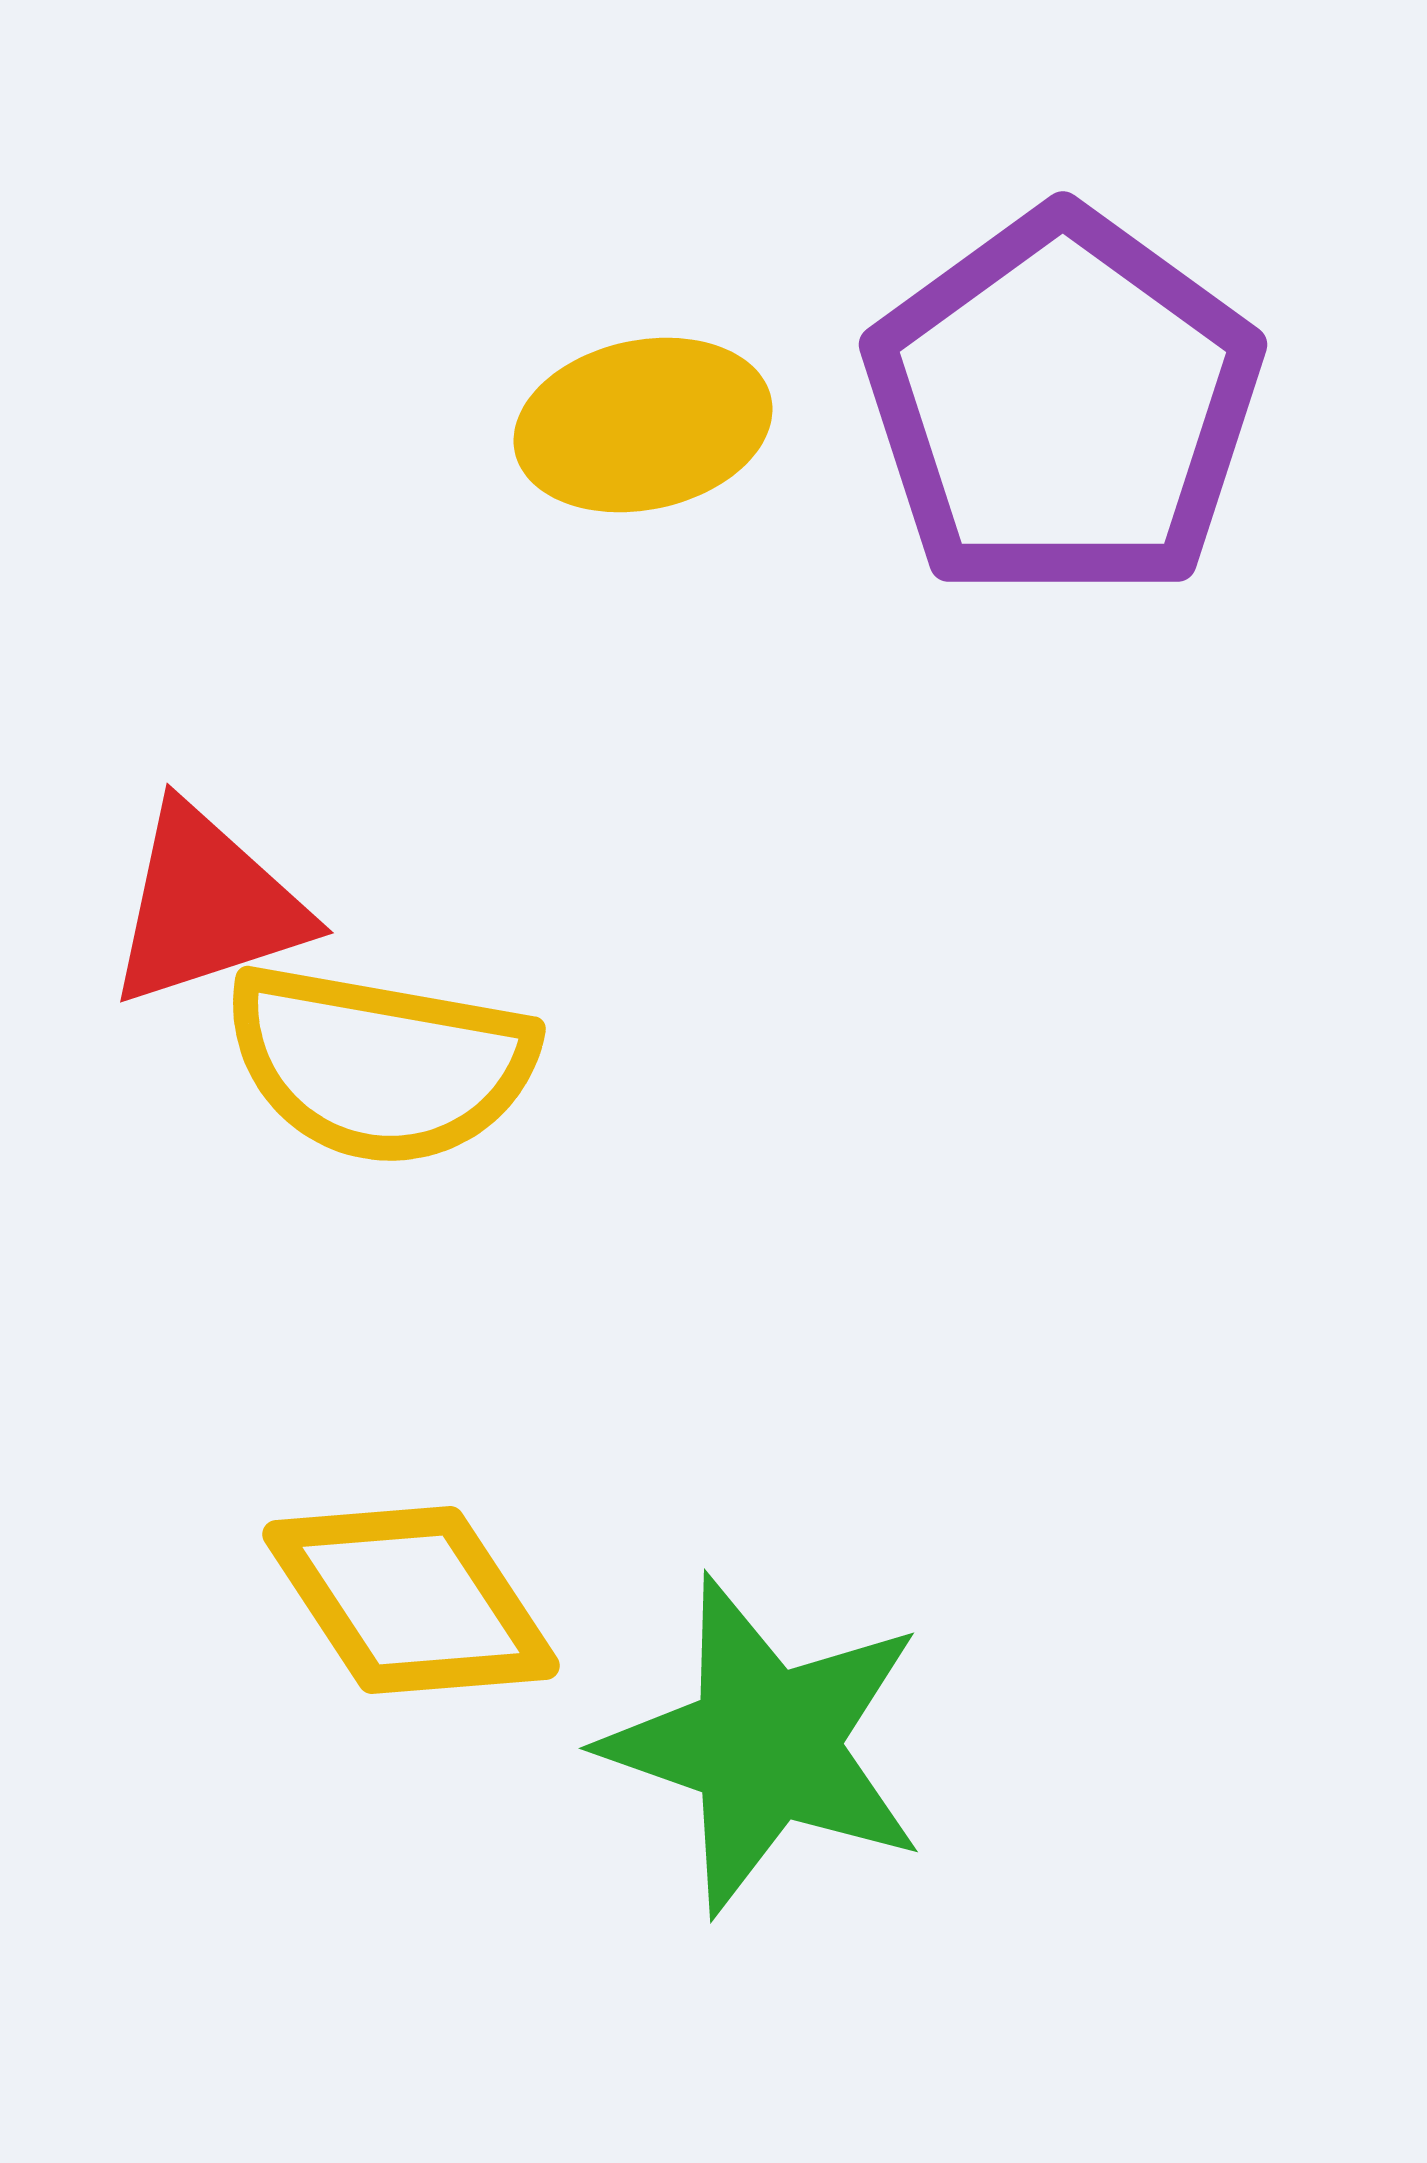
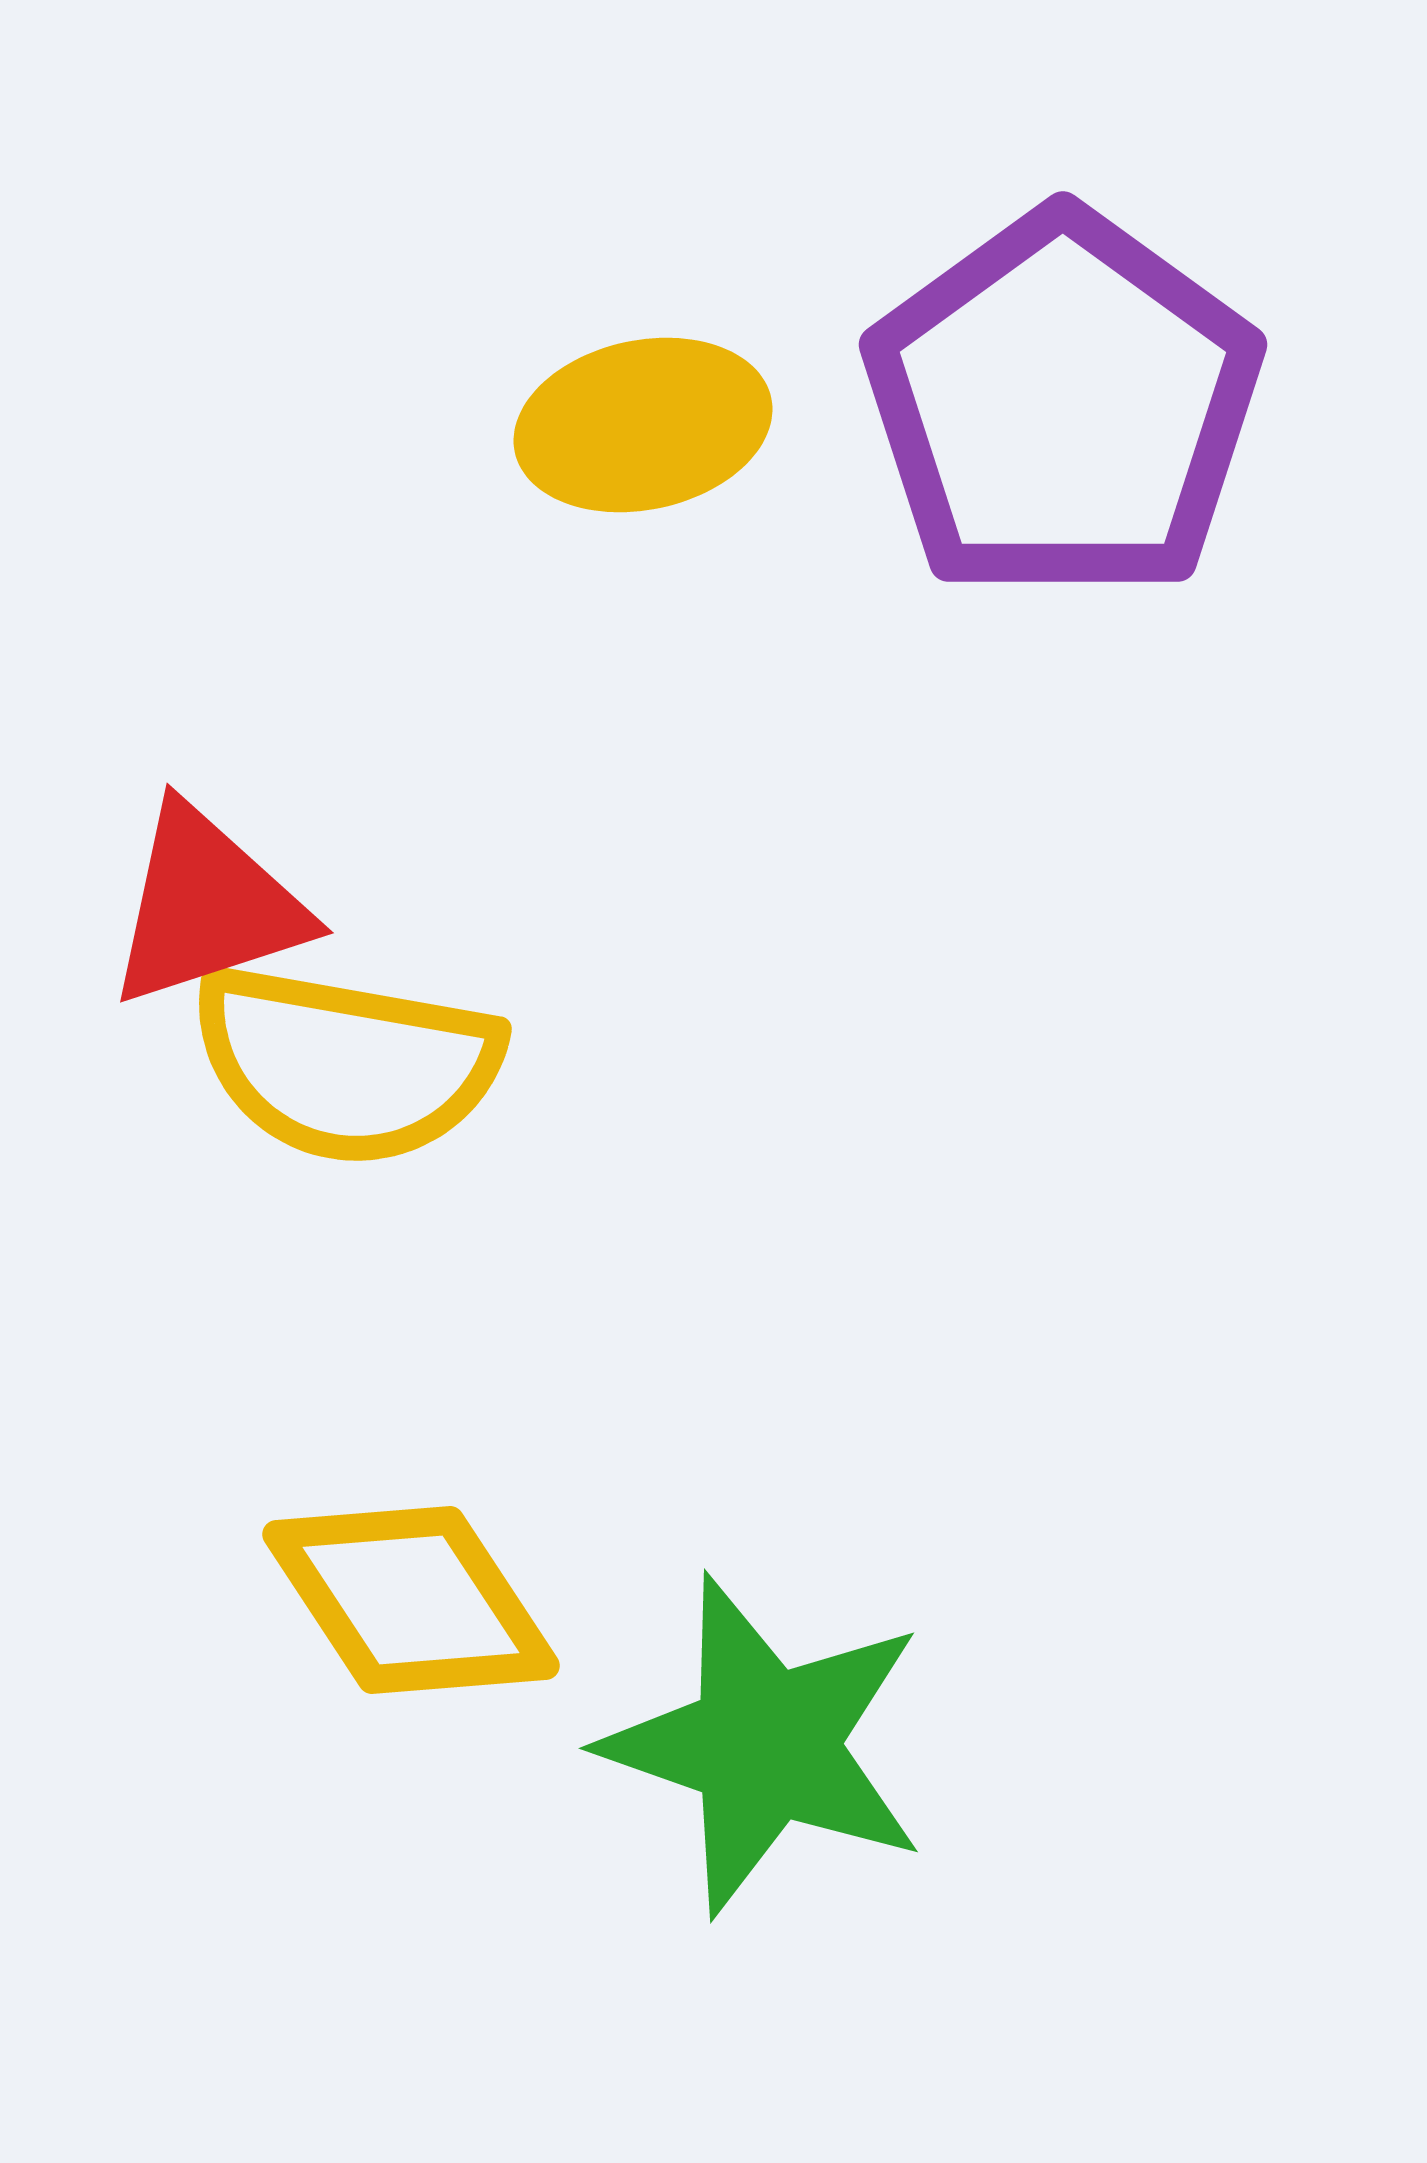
yellow semicircle: moved 34 px left
